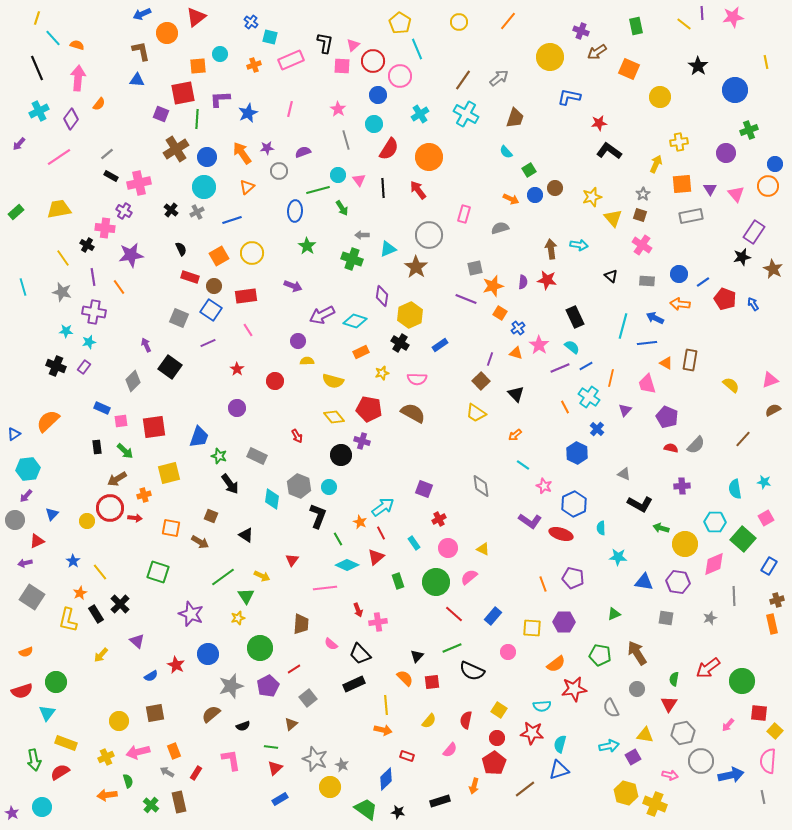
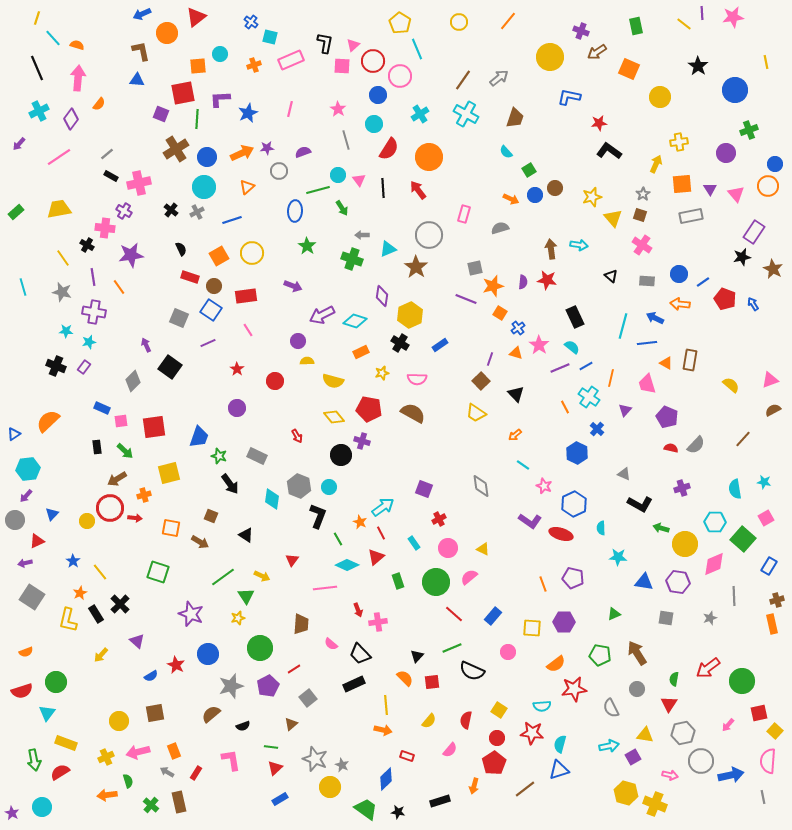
orange arrow at (242, 153): rotated 100 degrees clockwise
purple cross at (682, 486): moved 2 px down; rotated 14 degrees counterclockwise
red square at (759, 713): rotated 18 degrees counterclockwise
